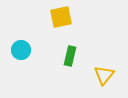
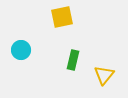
yellow square: moved 1 px right
green rectangle: moved 3 px right, 4 px down
